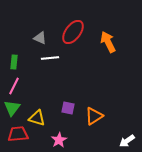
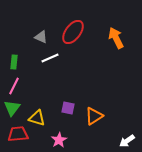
gray triangle: moved 1 px right, 1 px up
orange arrow: moved 8 px right, 4 px up
white line: rotated 18 degrees counterclockwise
